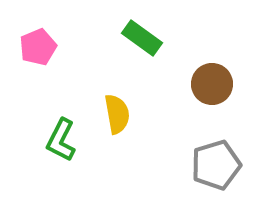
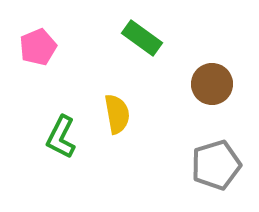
green L-shape: moved 3 px up
